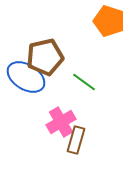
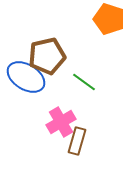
orange pentagon: moved 2 px up
brown pentagon: moved 2 px right, 1 px up
brown rectangle: moved 1 px right, 1 px down
